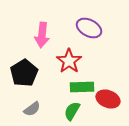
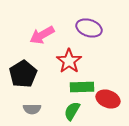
purple ellipse: rotated 10 degrees counterclockwise
pink arrow: rotated 55 degrees clockwise
black pentagon: moved 1 px left, 1 px down
gray semicircle: rotated 36 degrees clockwise
